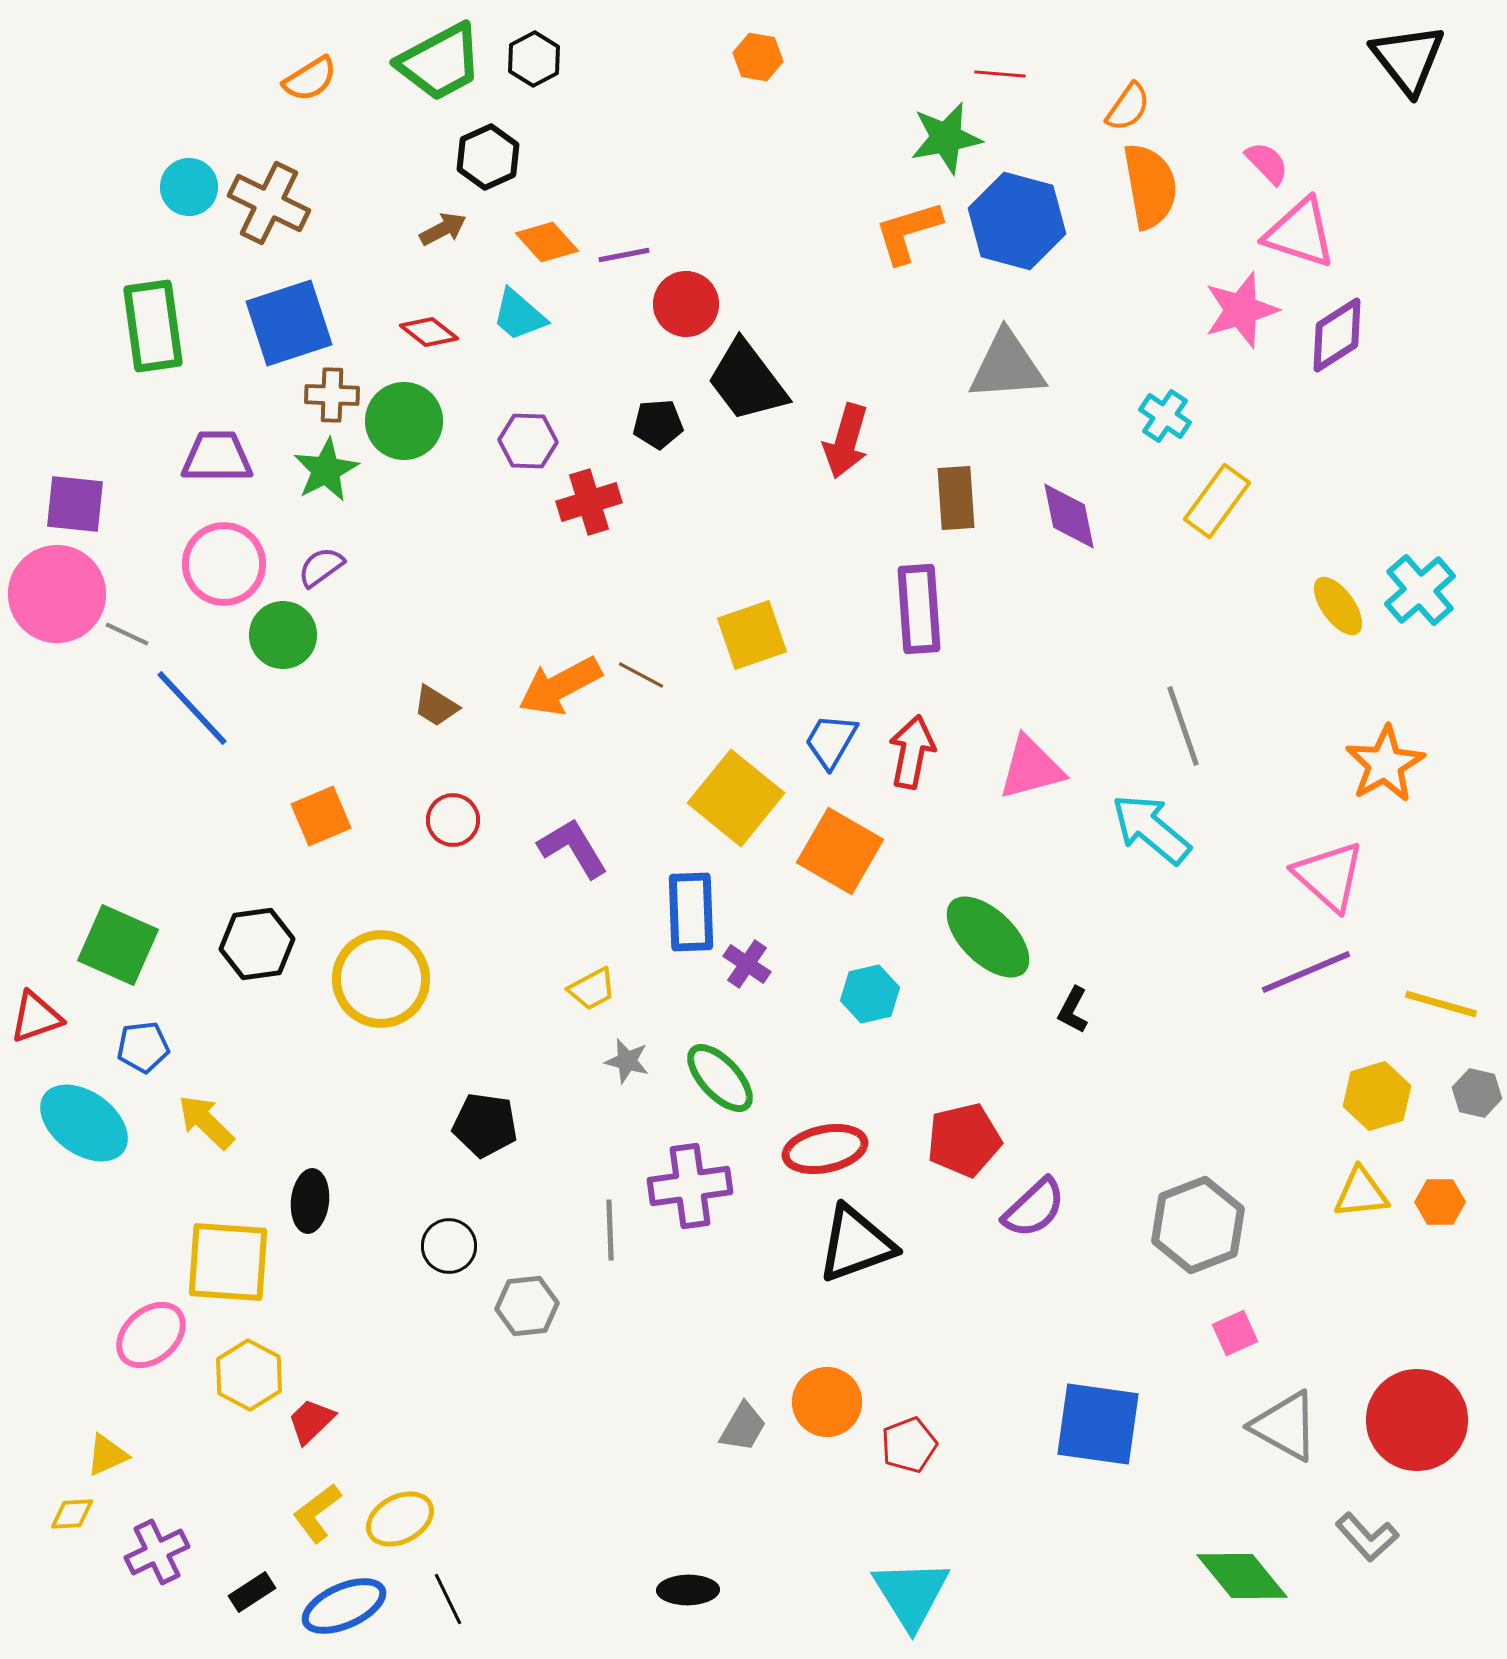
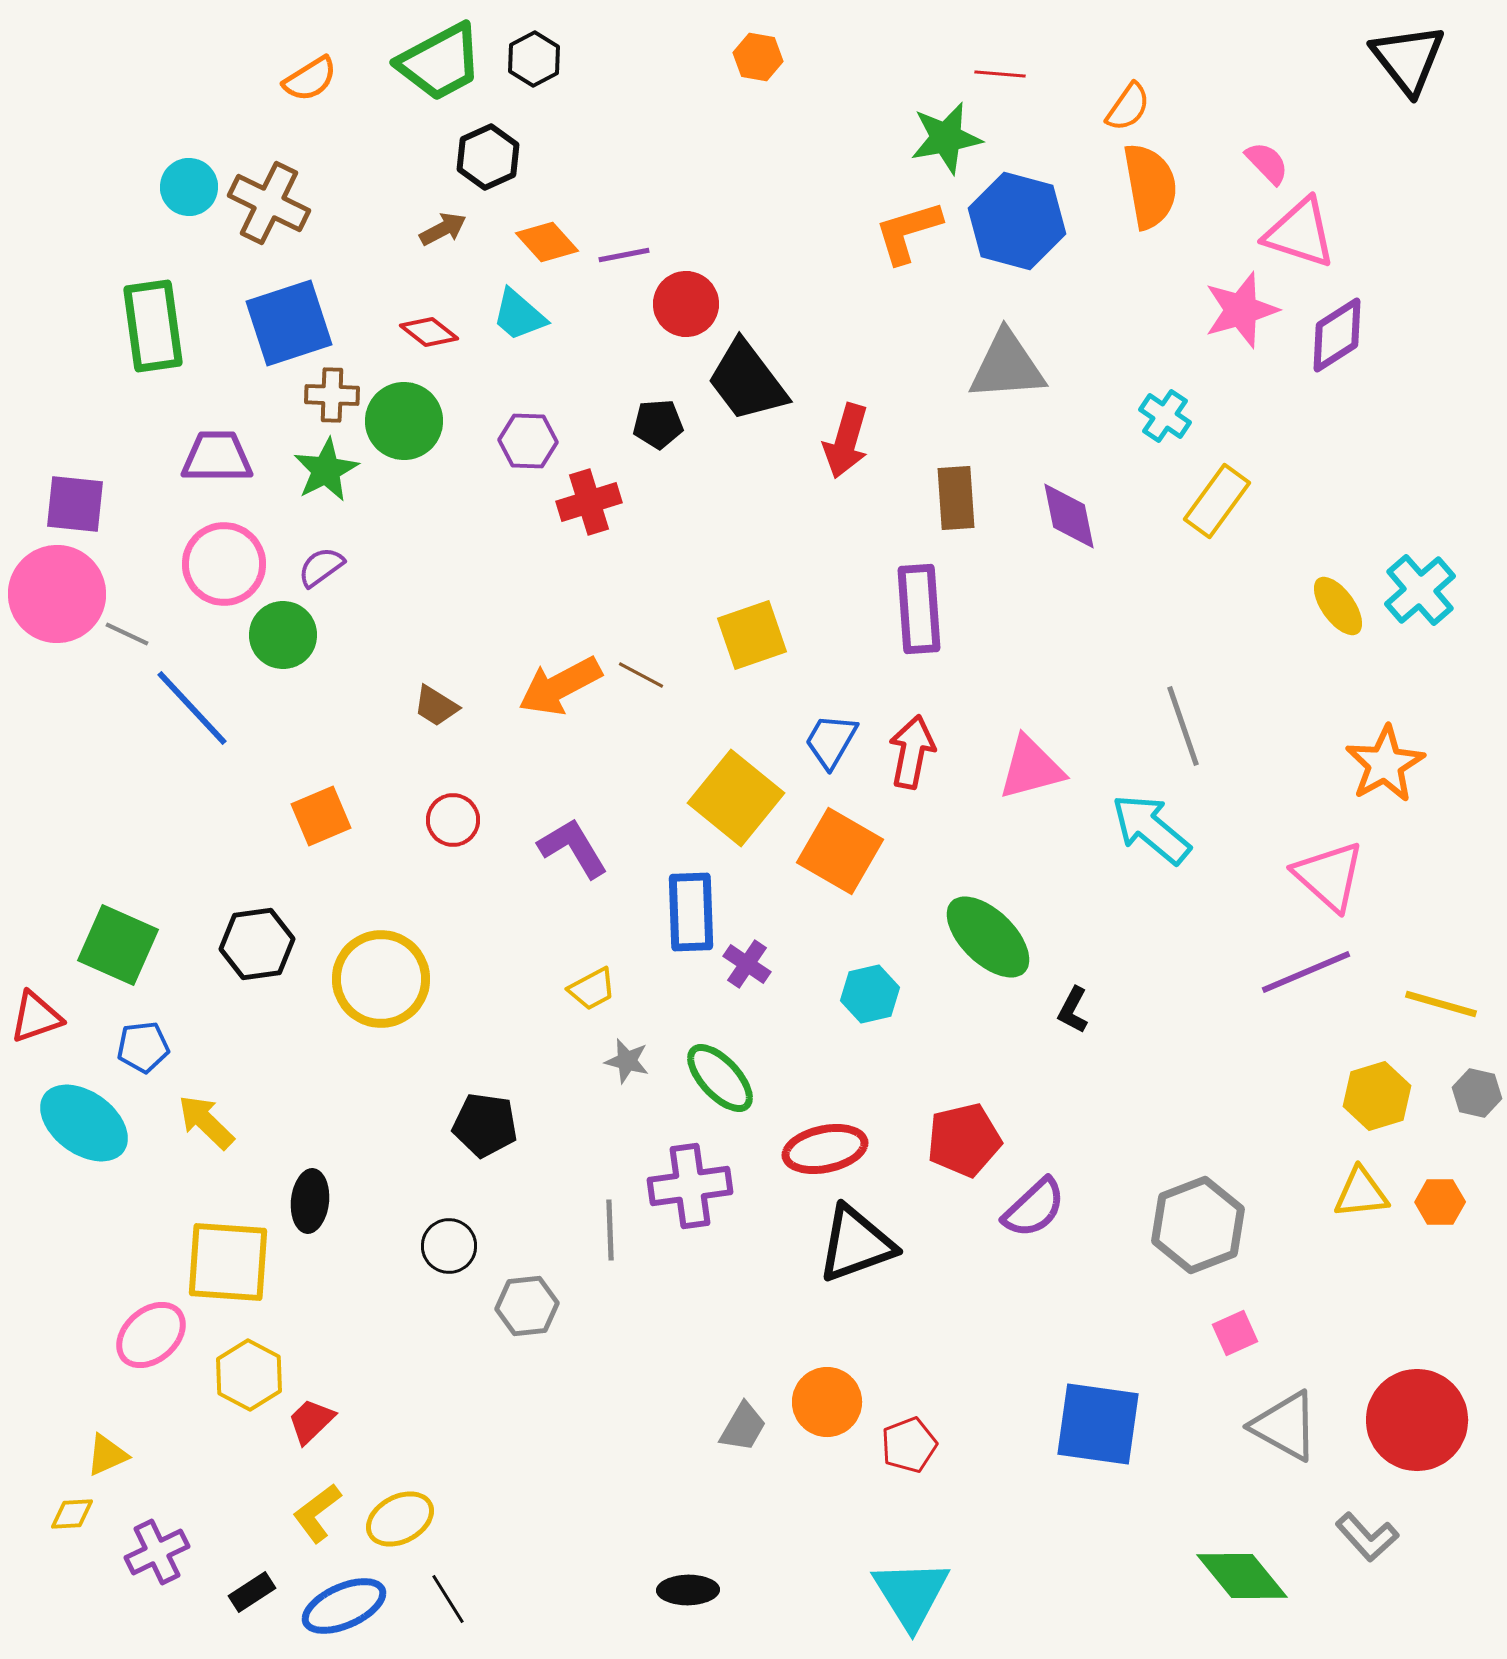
black line at (448, 1599): rotated 6 degrees counterclockwise
